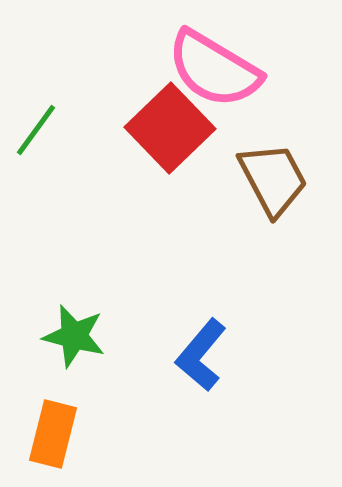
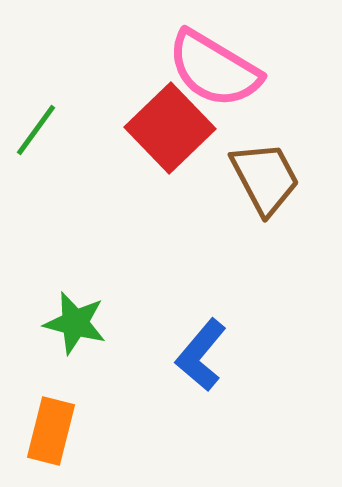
brown trapezoid: moved 8 px left, 1 px up
green star: moved 1 px right, 13 px up
orange rectangle: moved 2 px left, 3 px up
